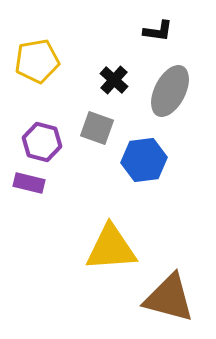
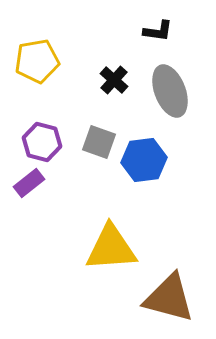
gray ellipse: rotated 48 degrees counterclockwise
gray square: moved 2 px right, 14 px down
purple rectangle: rotated 52 degrees counterclockwise
